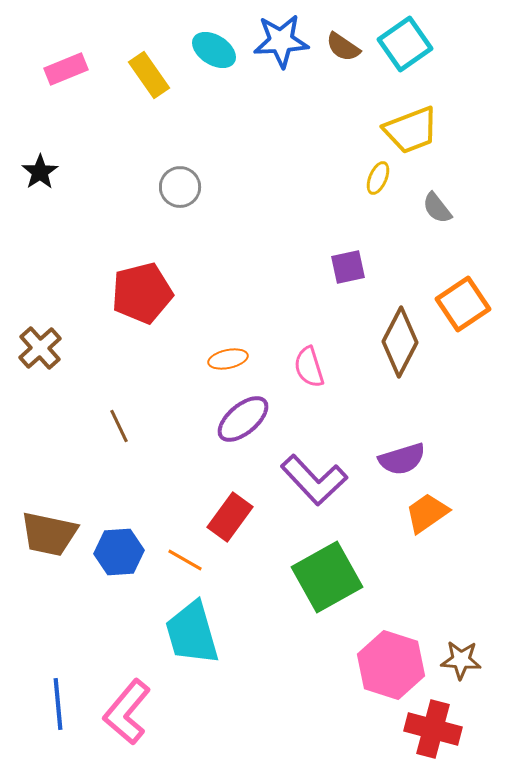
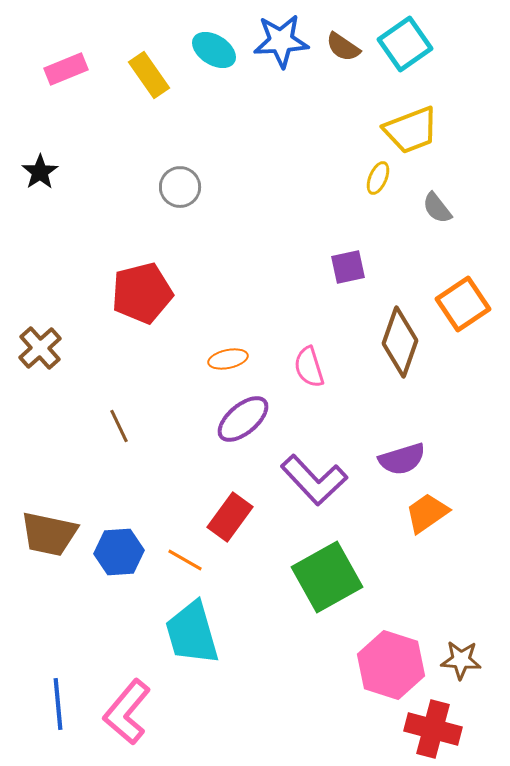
brown diamond: rotated 8 degrees counterclockwise
